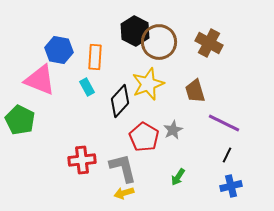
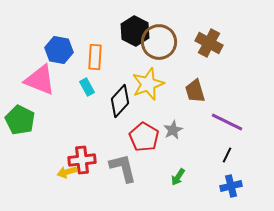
purple line: moved 3 px right, 1 px up
yellow arrow: moved 57 px left, 21 px up
